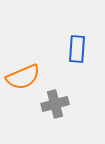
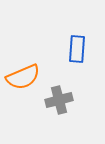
gray cross: moved 4 px right, 4 px up
